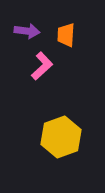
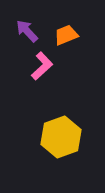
purple arrow: rotated 140 degrees counterclockwise
orange trapezoid: rotated 65 degrees clockwise
